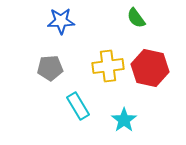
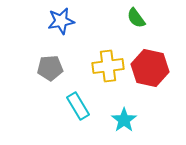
blue star: rotated 8 degrees counterclockwise
